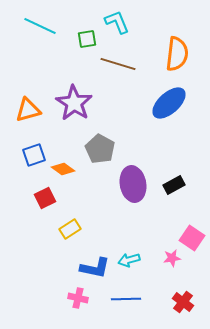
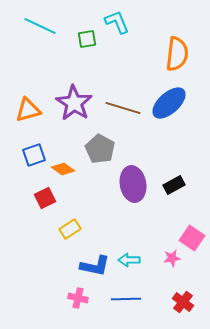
brown line: moved 5 px right, 44 px down
cyan arrow: rotated 15 degrees clockwise
blue L-shape: moved 2 px up
